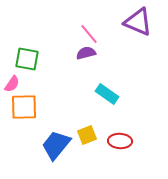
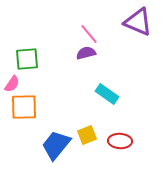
green square: rotated 15 degrees counterclockwise
